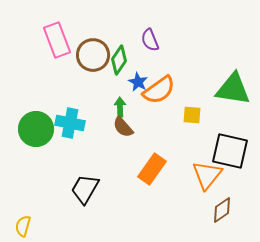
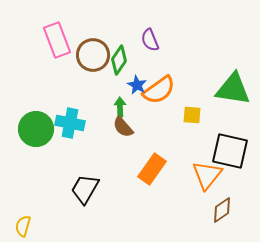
blue star: moved 1 px left, 3 px down
